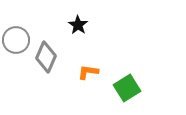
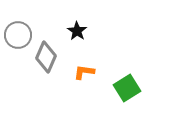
black star: moved 1 px left, 6 px down
gray circle: moved 2 px right, 5 px up
orange L-shape: moved 4 px left
